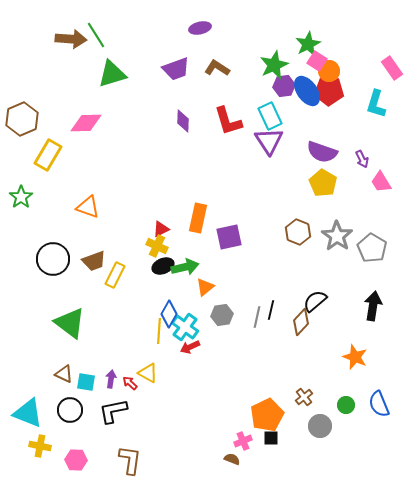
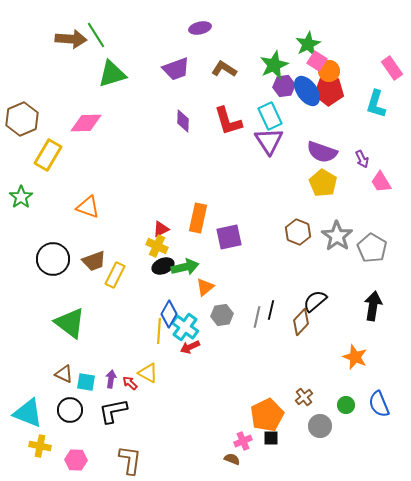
brown L-shape at (217, 68): moved 7 px right, 1 px down
